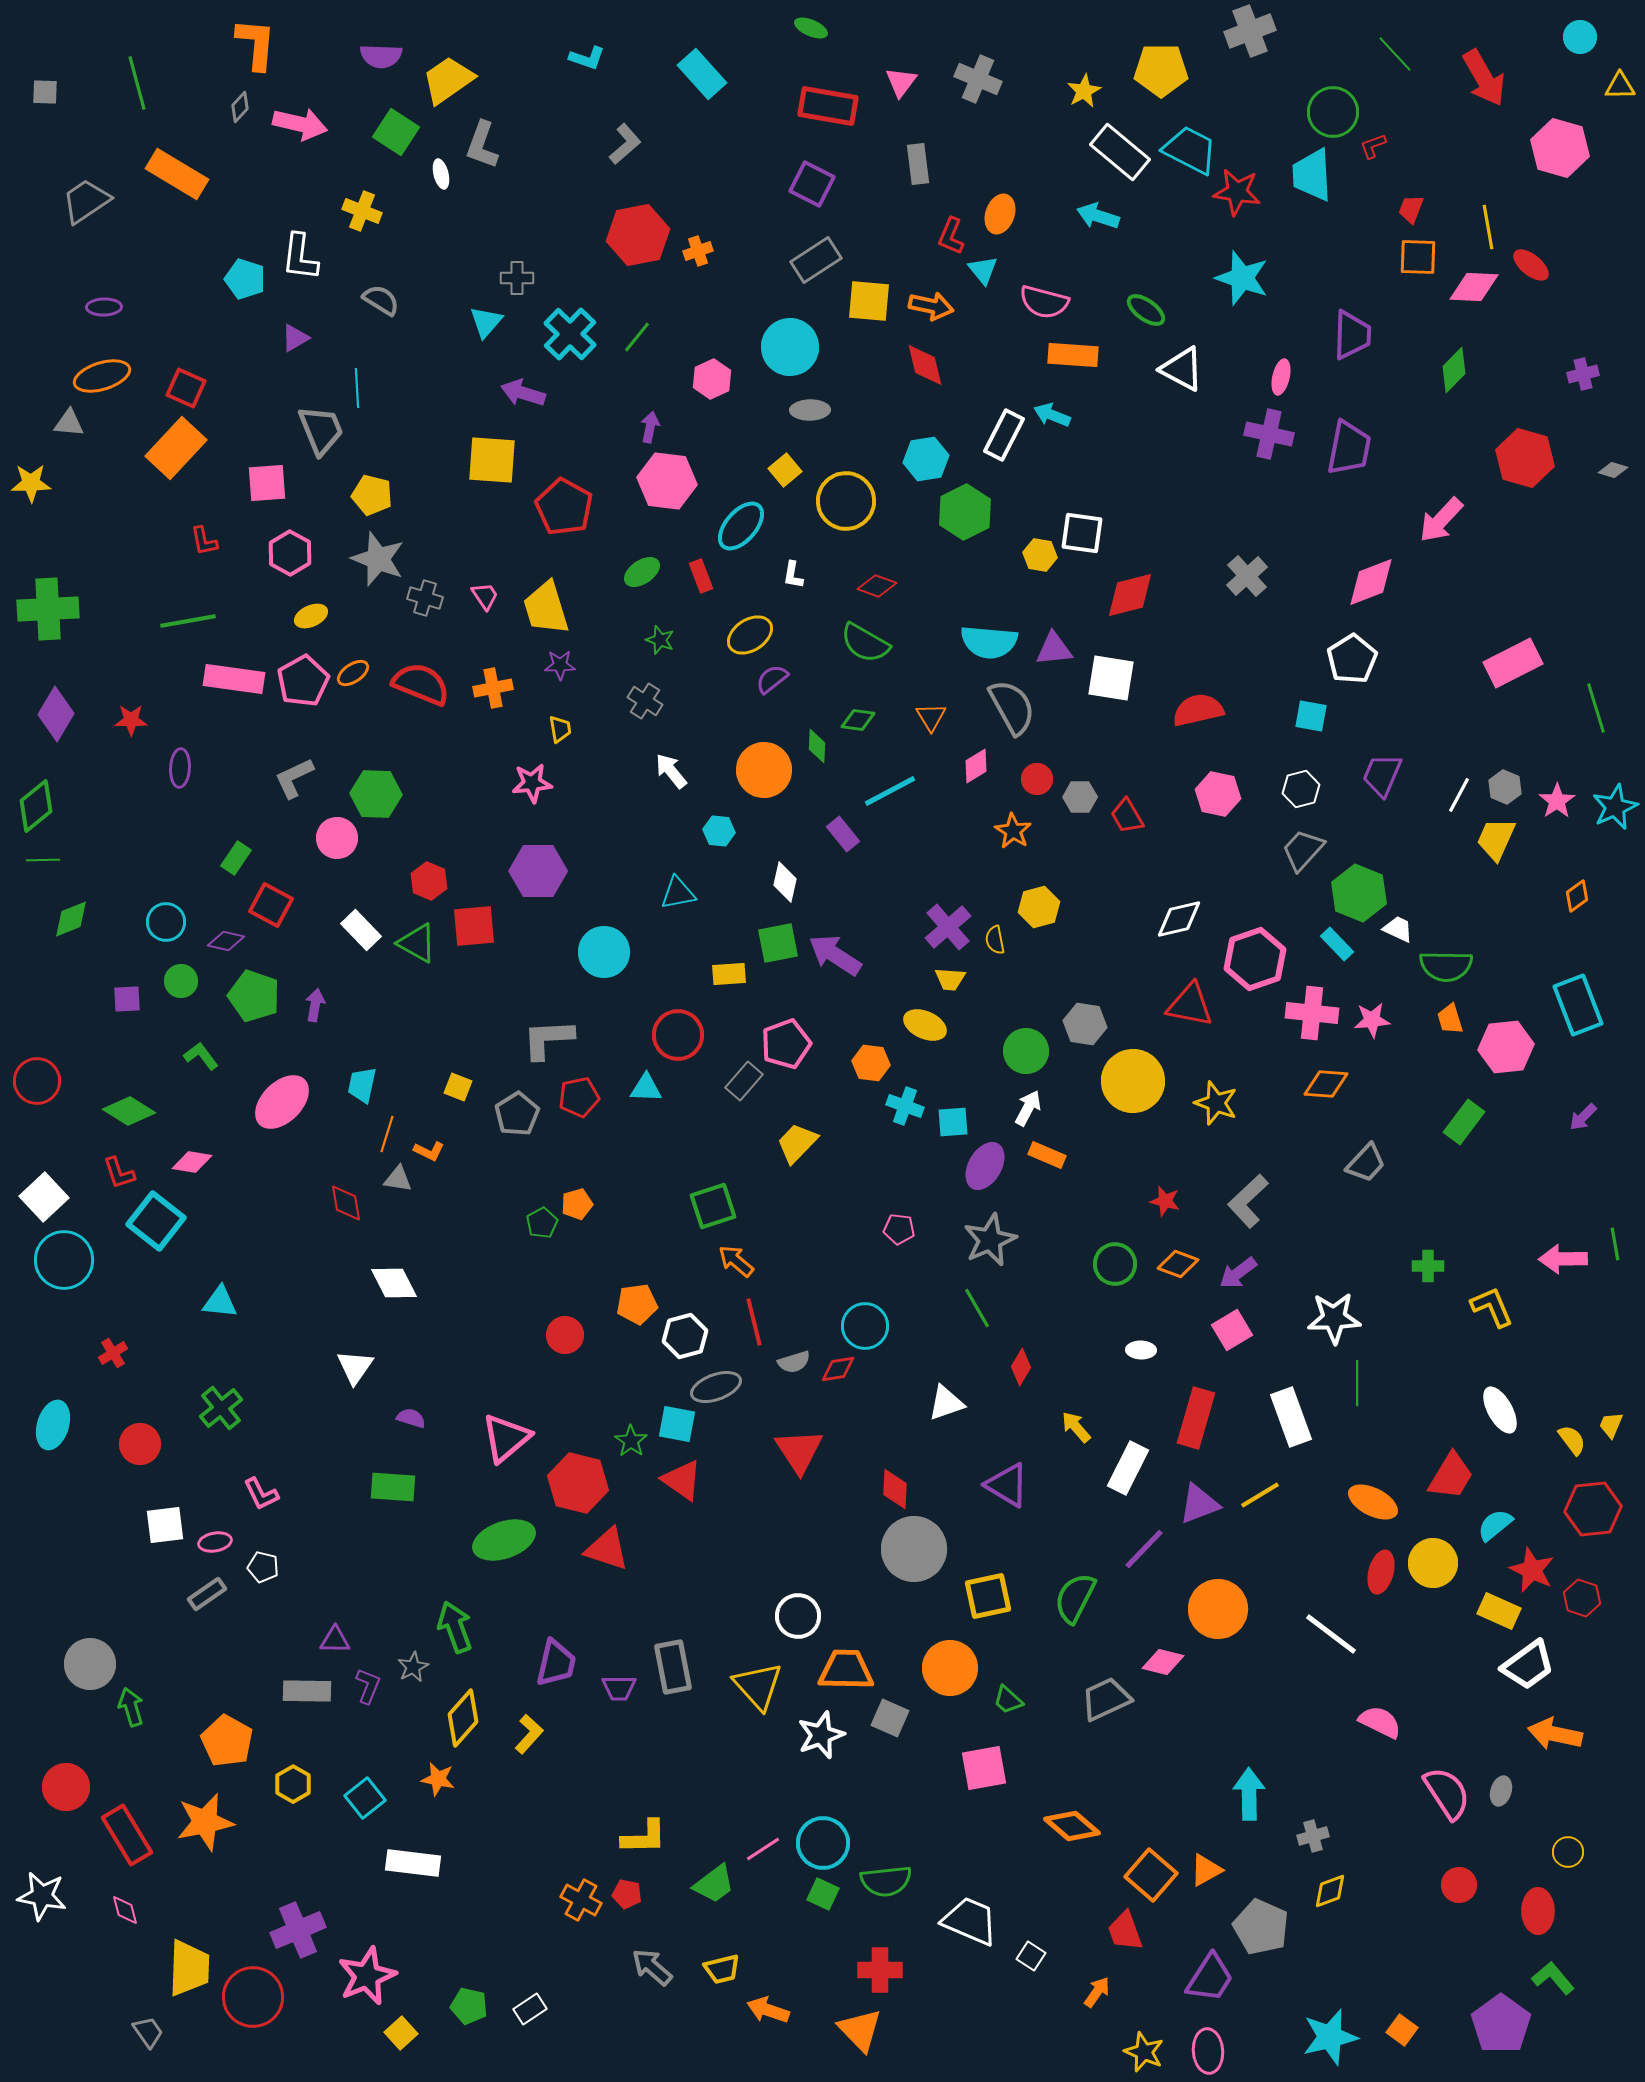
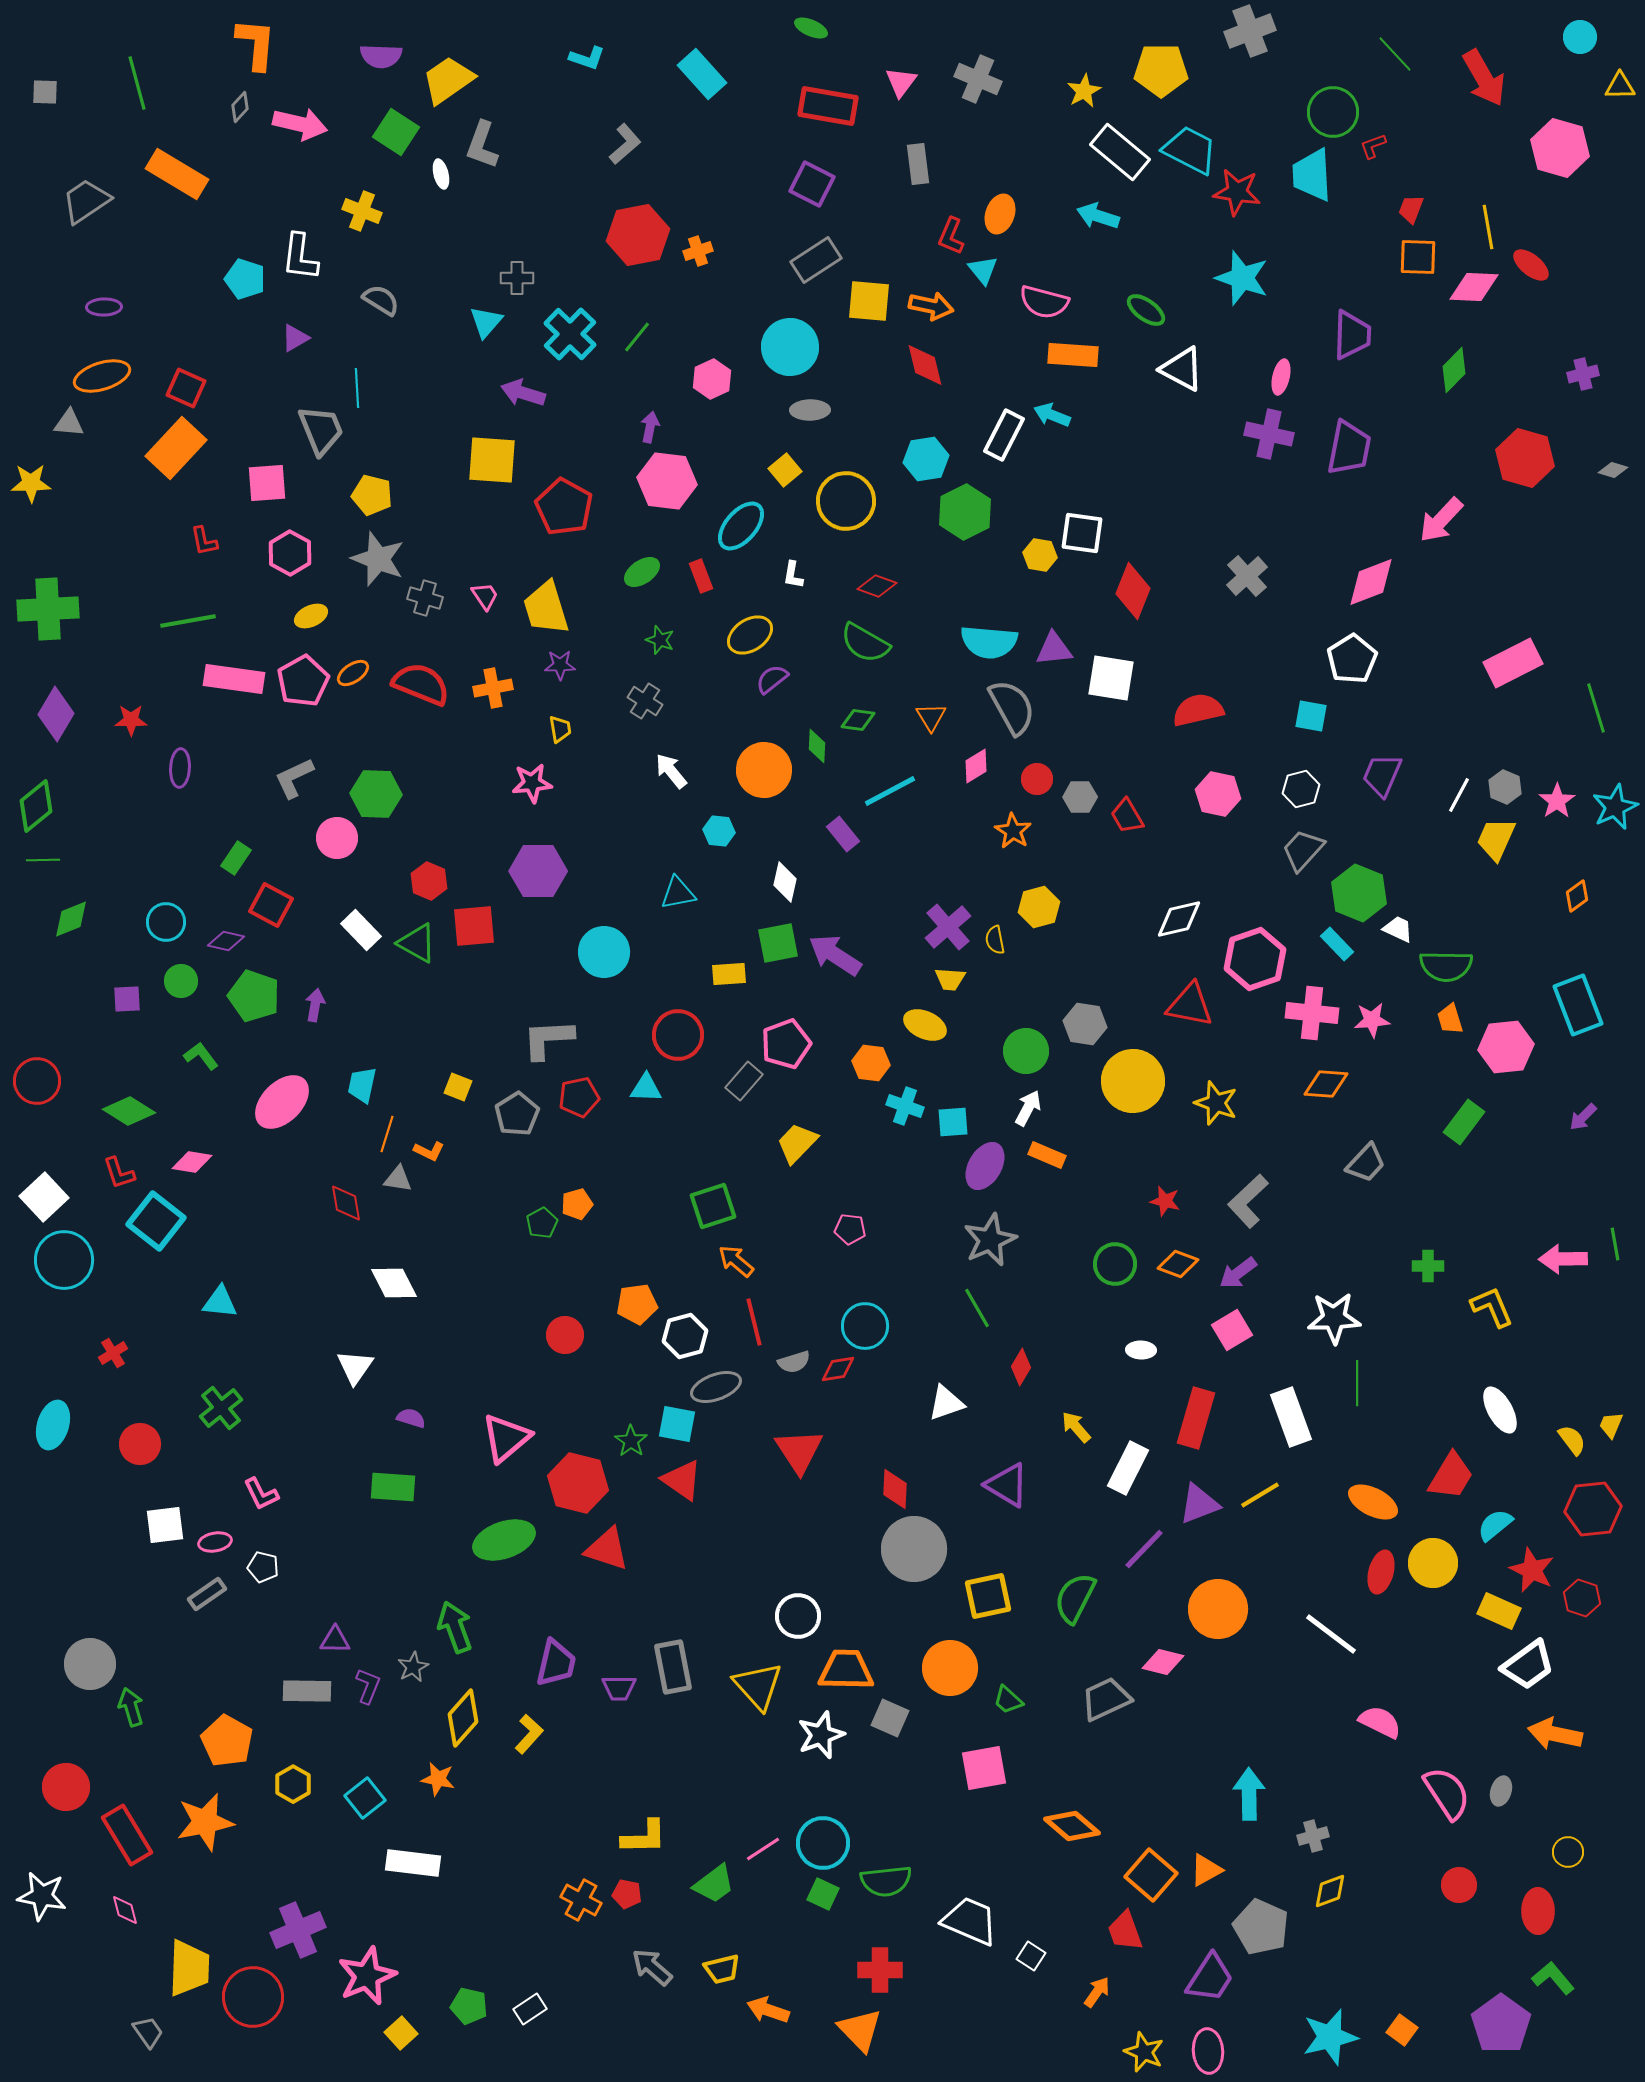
red diamond at (1130, 595): moved 3 px right, 4 px up; rotated 54 degrees counterclockwise
pink pentagon at (899, 1229): moved 49 px left
